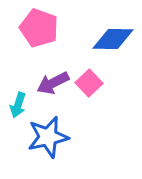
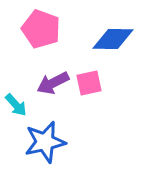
pink pentagon: moved 2 px right, 1 px down
pink square: rotated 32 degrees clockwise
cyan arrow: moved 2 px left; rotated 60 degrees counterclockwise
blue star: moved 3 px left, 5 px down
